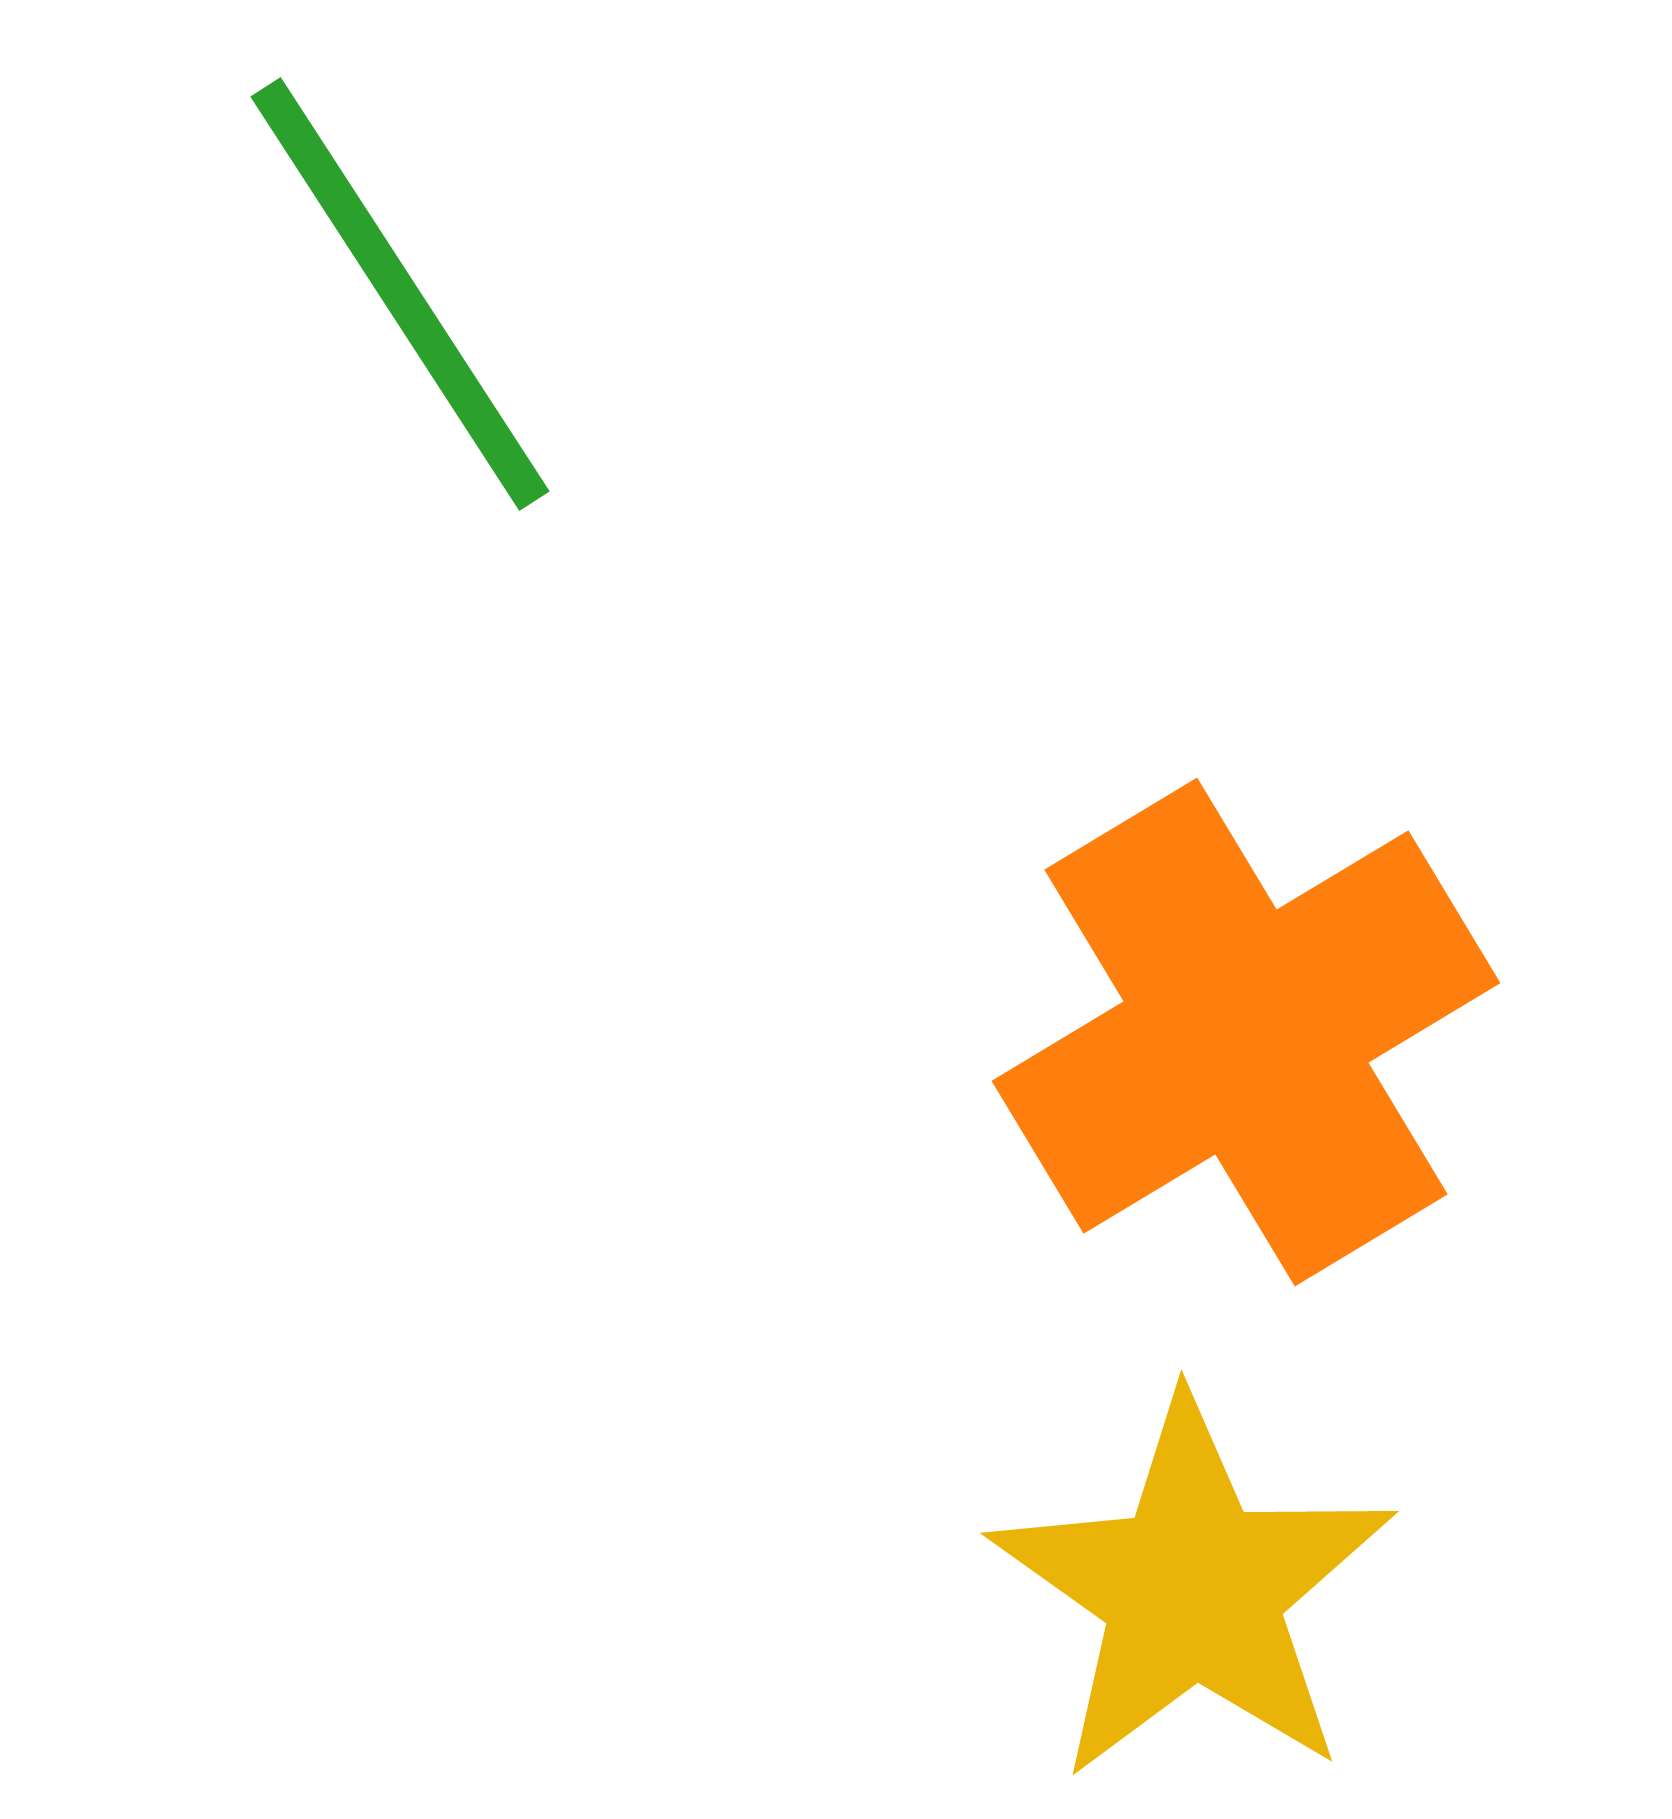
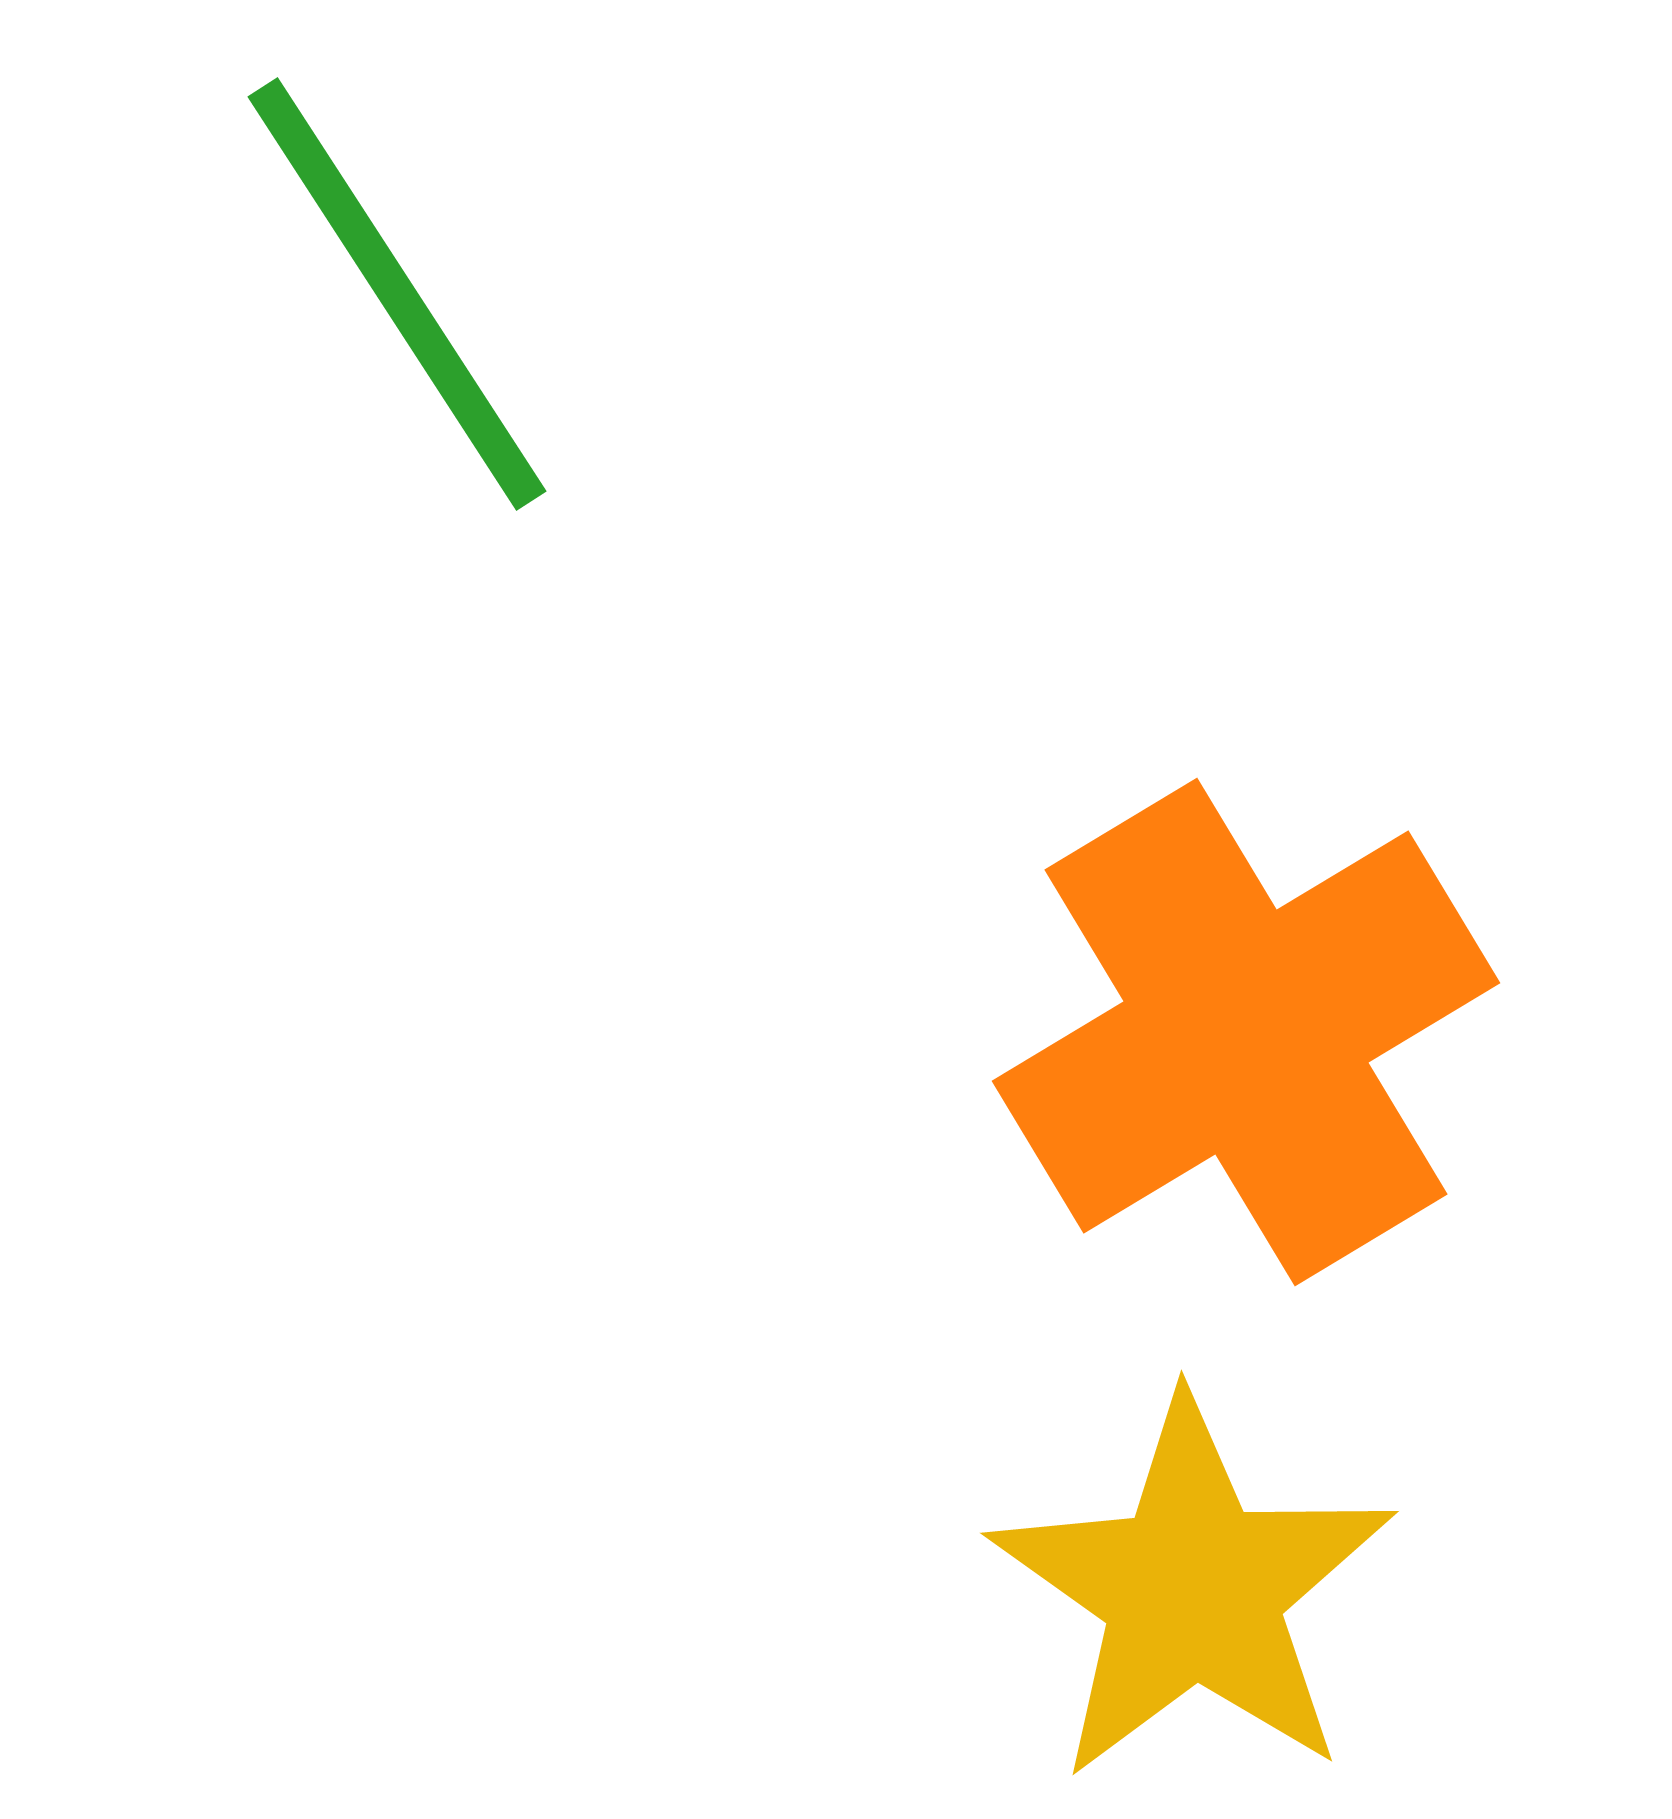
green line: moved 3 px left
